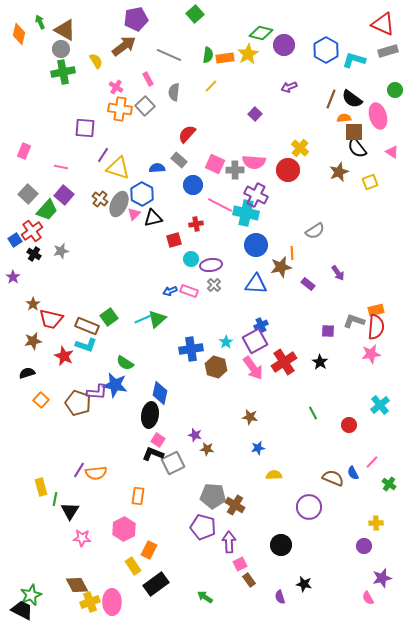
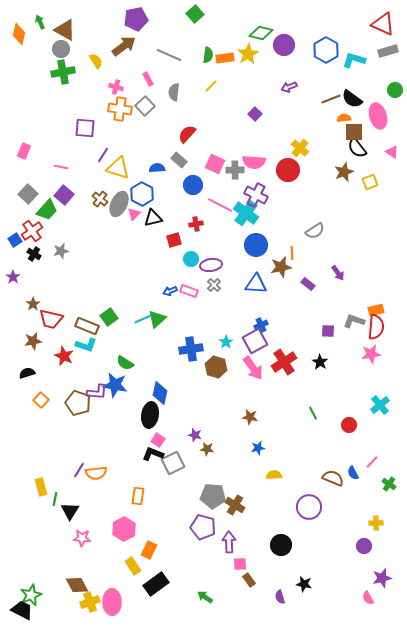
pink cross at (116, 87): rotated 16 degrees counterclockwise
brown line at (331, 99): rotated 48 degrees clockwise
brown star at (339, 172): moved 5 px right
cyan cross at (246, 213): rotated 25 degrees clockwise
pink square at (240, 564): rotated 24 degrees clockwise
